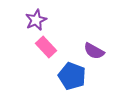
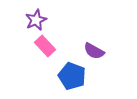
pink rectangle: moved 1 px left, 1 px up
